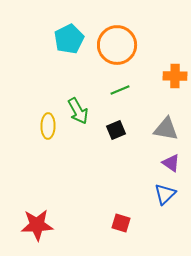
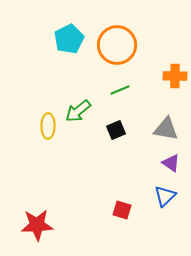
green arrow: rotated 80 degrees clockwise
blue triangle: moved 2 px down
red square: moved 1 px right, 13 px up
